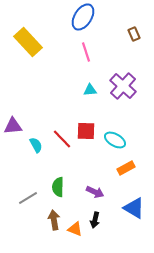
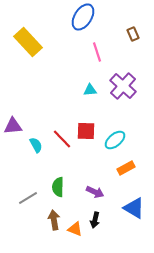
brown rectangle: moved 1 px left
pink line: moved 11 px right
cyan ellipse: rotated 70 degrees counterclockwise
